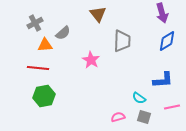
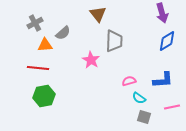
gray trapezoid: moved 8 px left
pink semicircle: moved 11 px right, 36 px up
